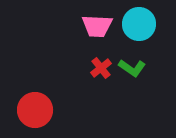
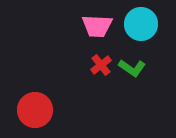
cyan circle: moved 2 px right
red cross: moved 3 px up
